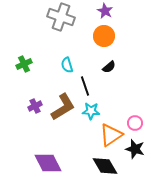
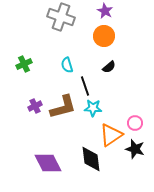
brown L-shape: rotated 16 degrees clockwise
cyan star: moved 2 px right, 3 px up
black diamond: moved 14 px left, 7 px up; rotated 24 degrees clockwise
